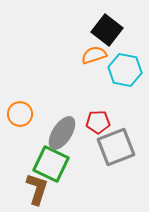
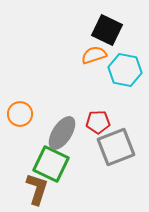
black square: rotated 12 degrees counterclockwise
